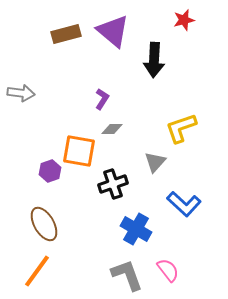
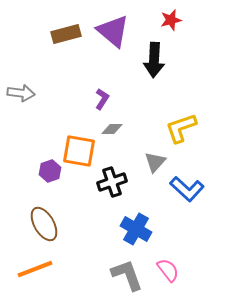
red star: moved 13 px left
black cross: moved 1 px left, 2 px up
blue L-shape: moved 3 px right, 15 px up
orange line: moved 2 px left, 2 px up; rotated 33 degrees clockwise
